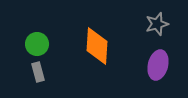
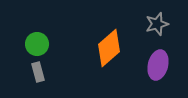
orange diamond: moved 12 px right, 2 px down; rotated 45 degrees clockwise
